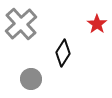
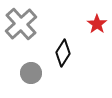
gray circle: moved 6 px up
